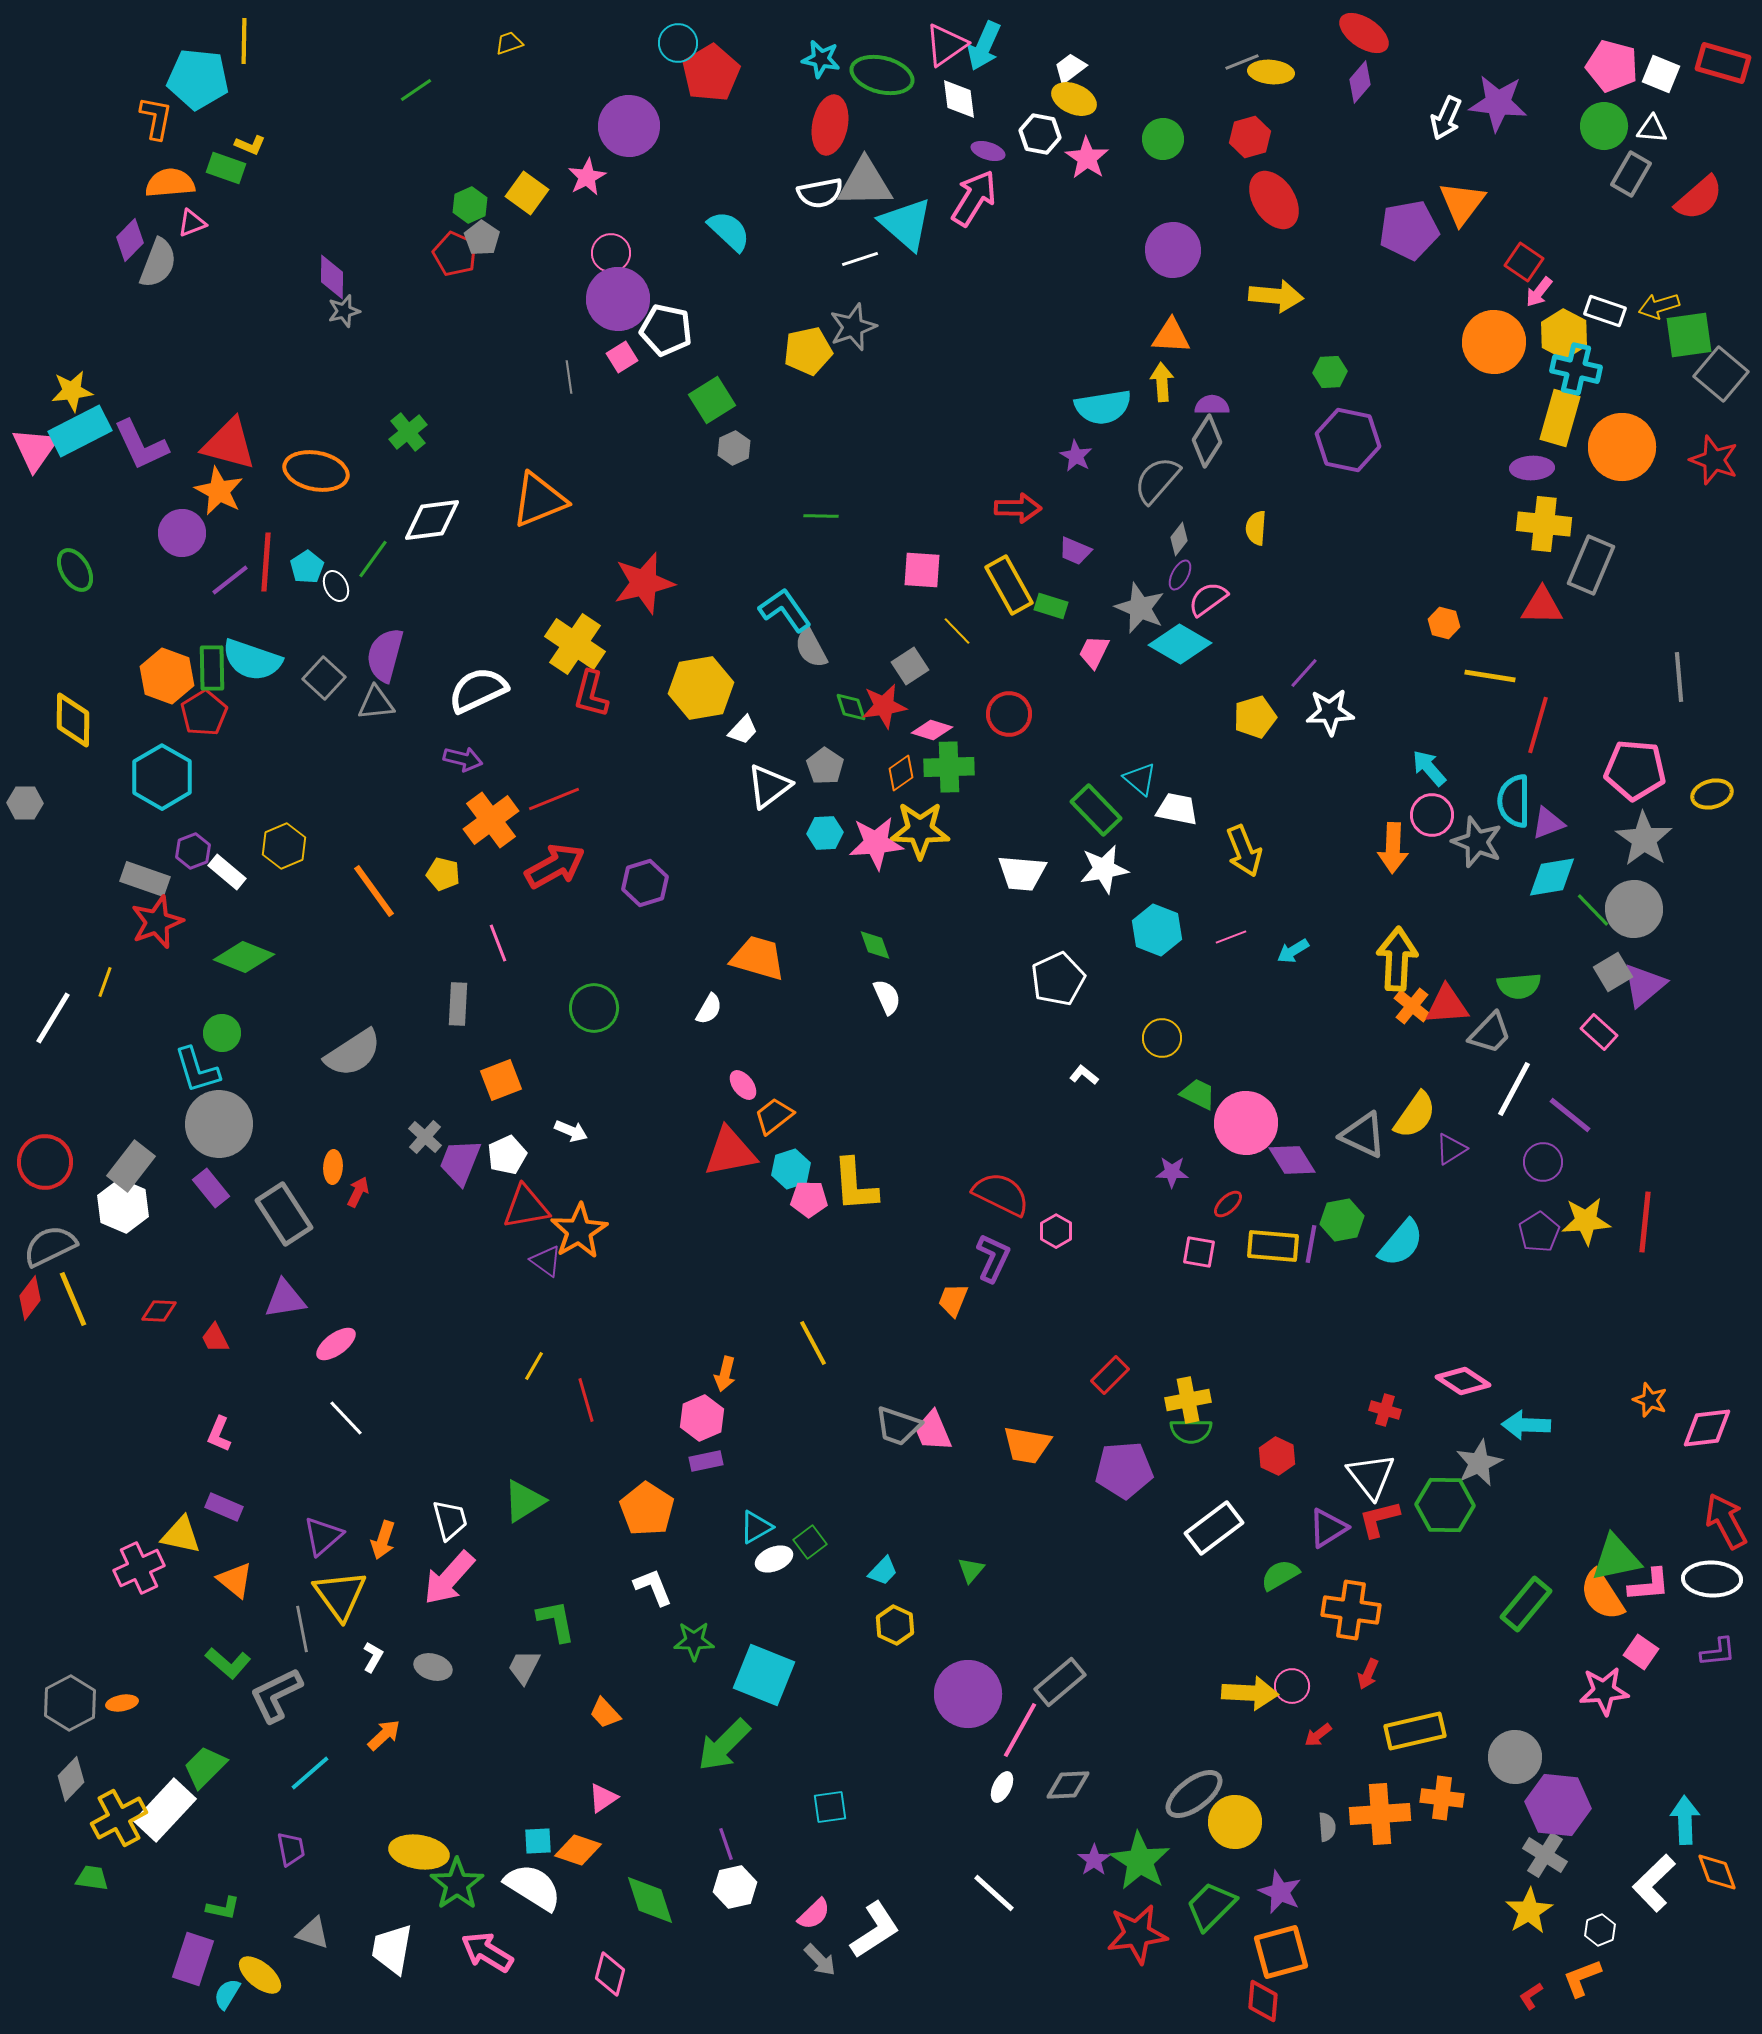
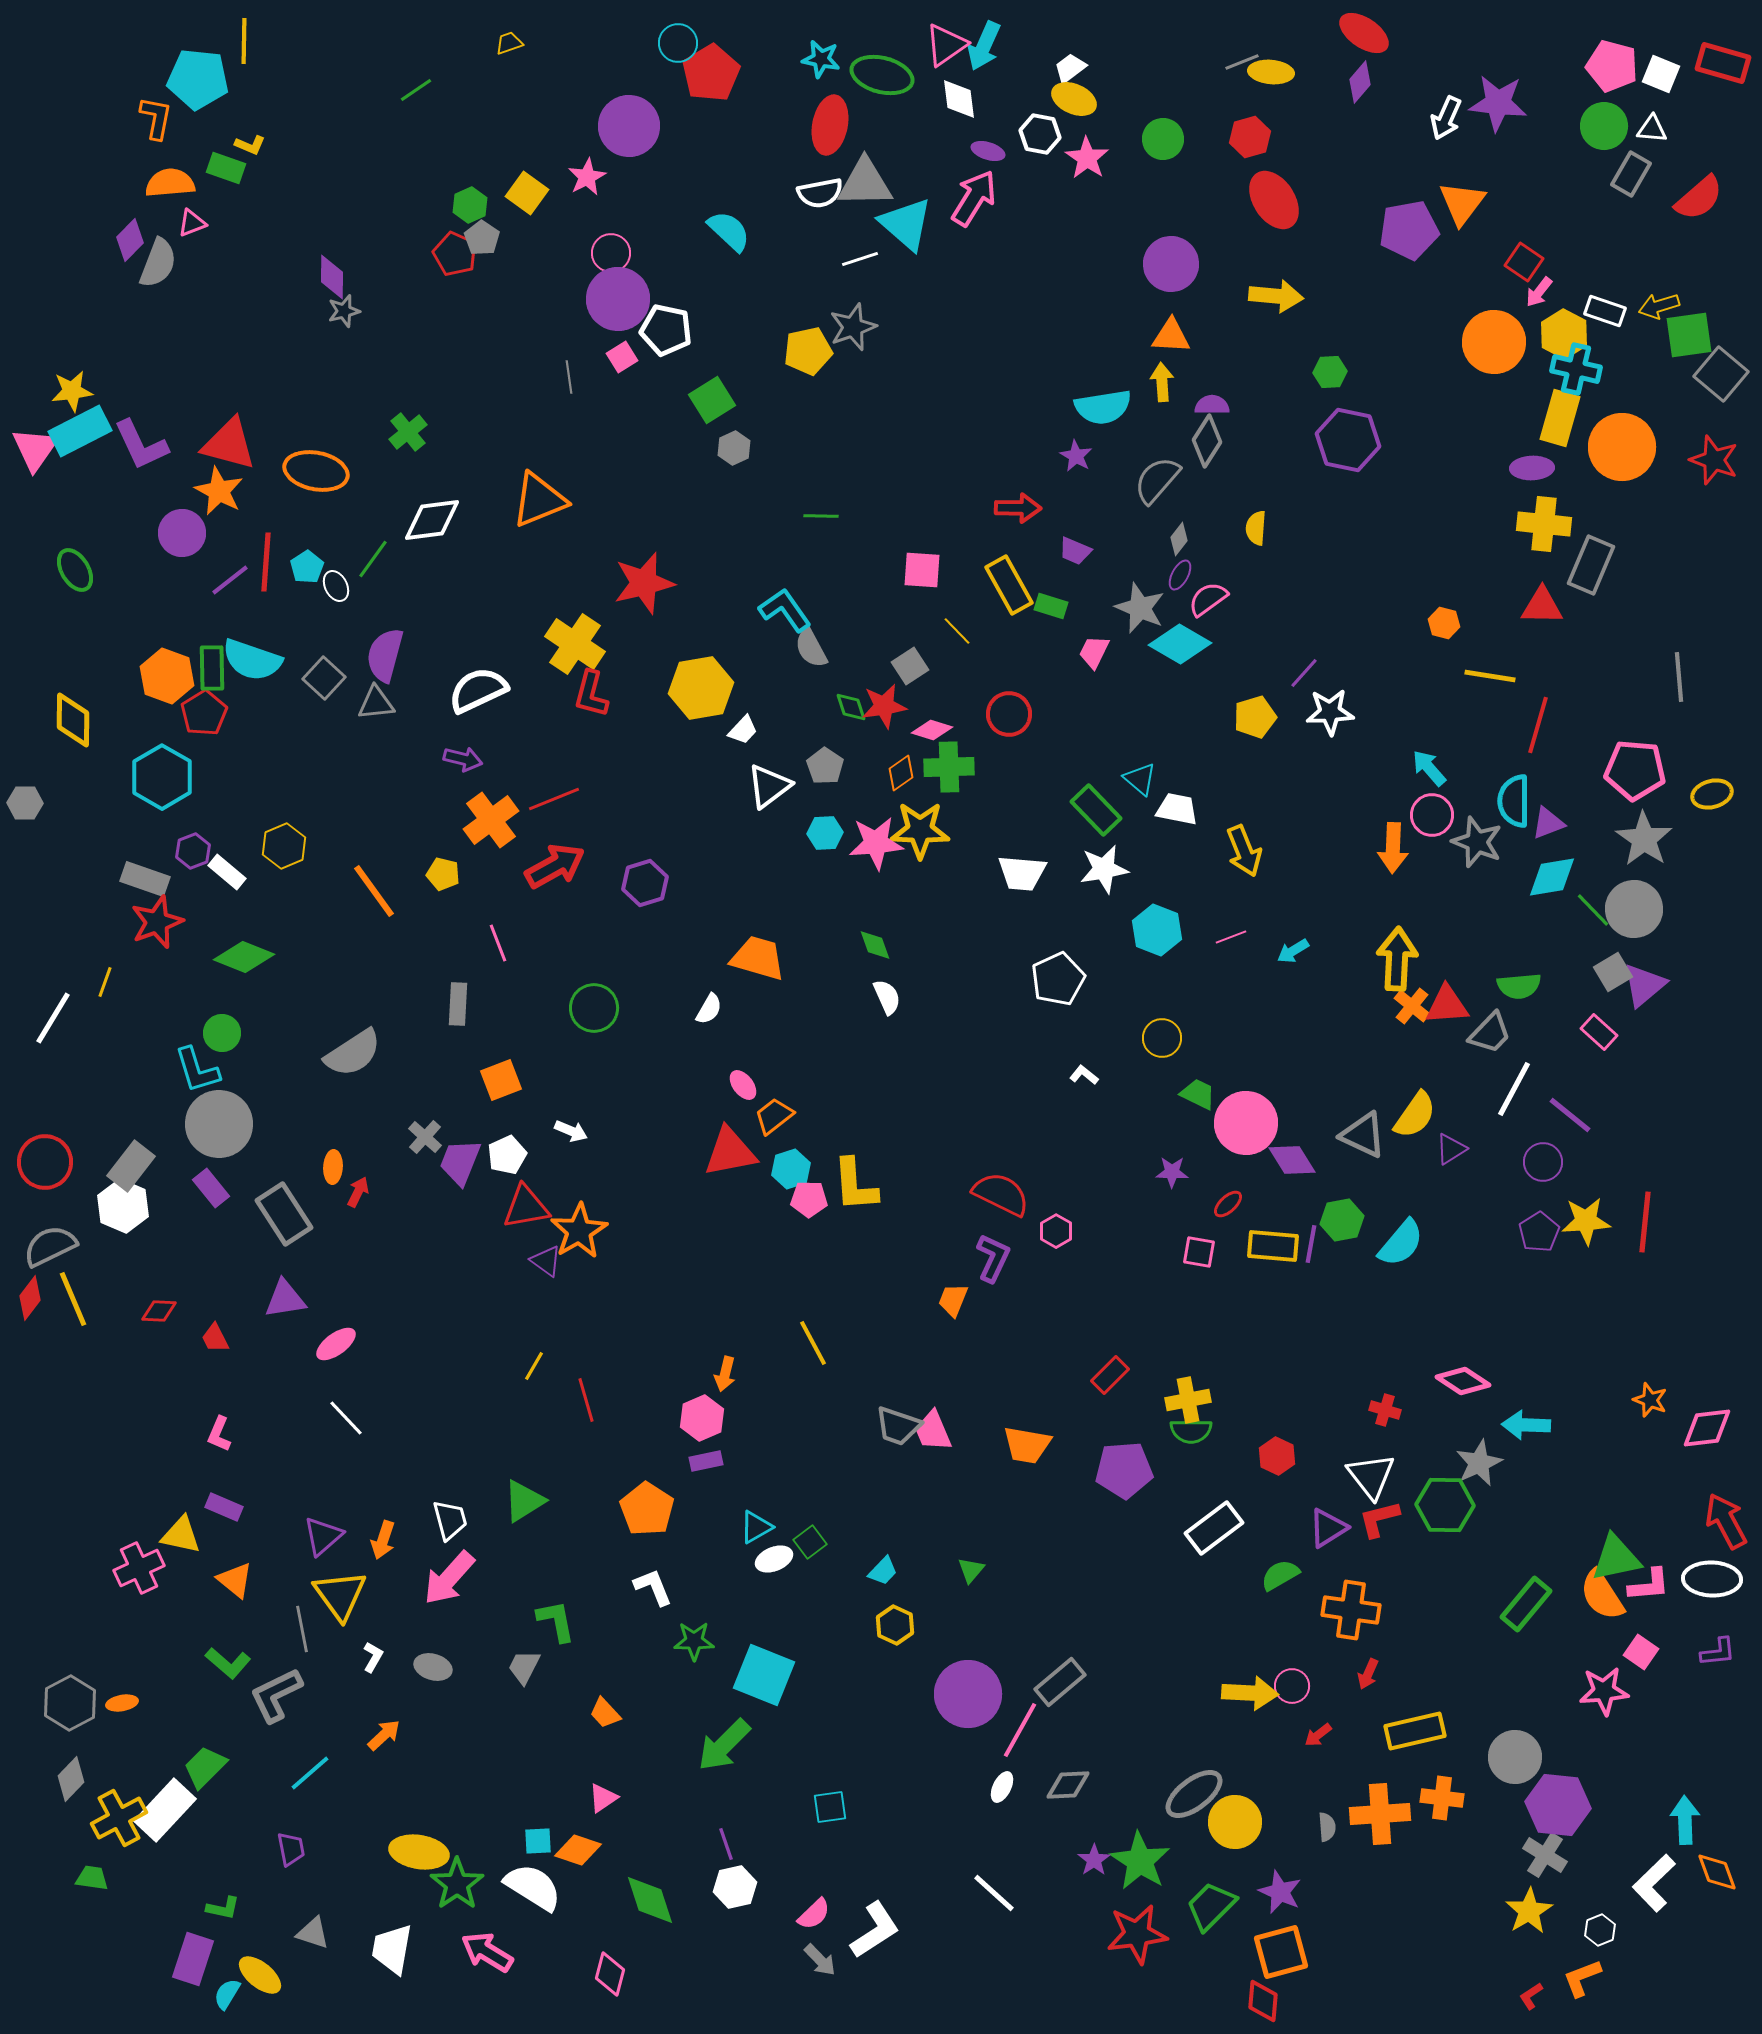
purple circle at (1173, 250): moved 2 px left, 14 px down
